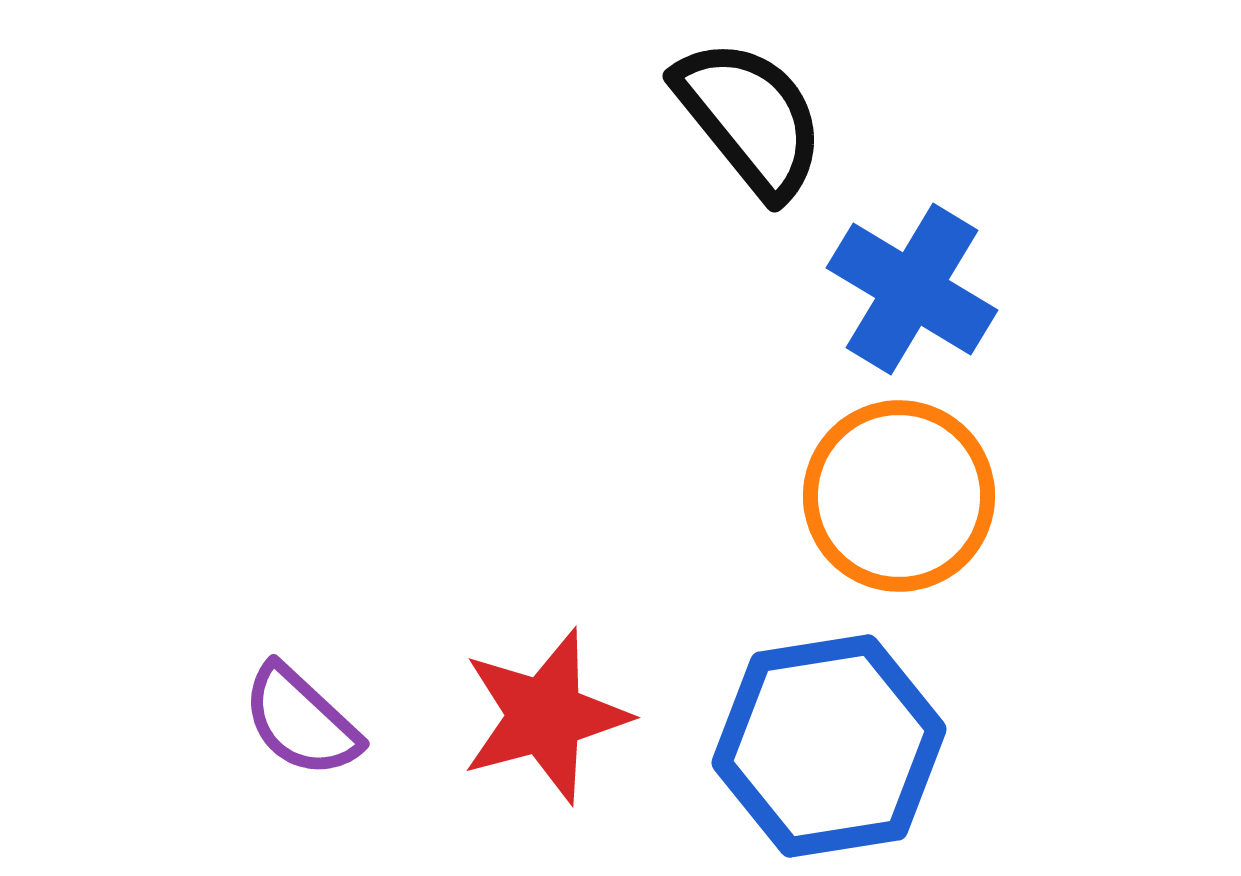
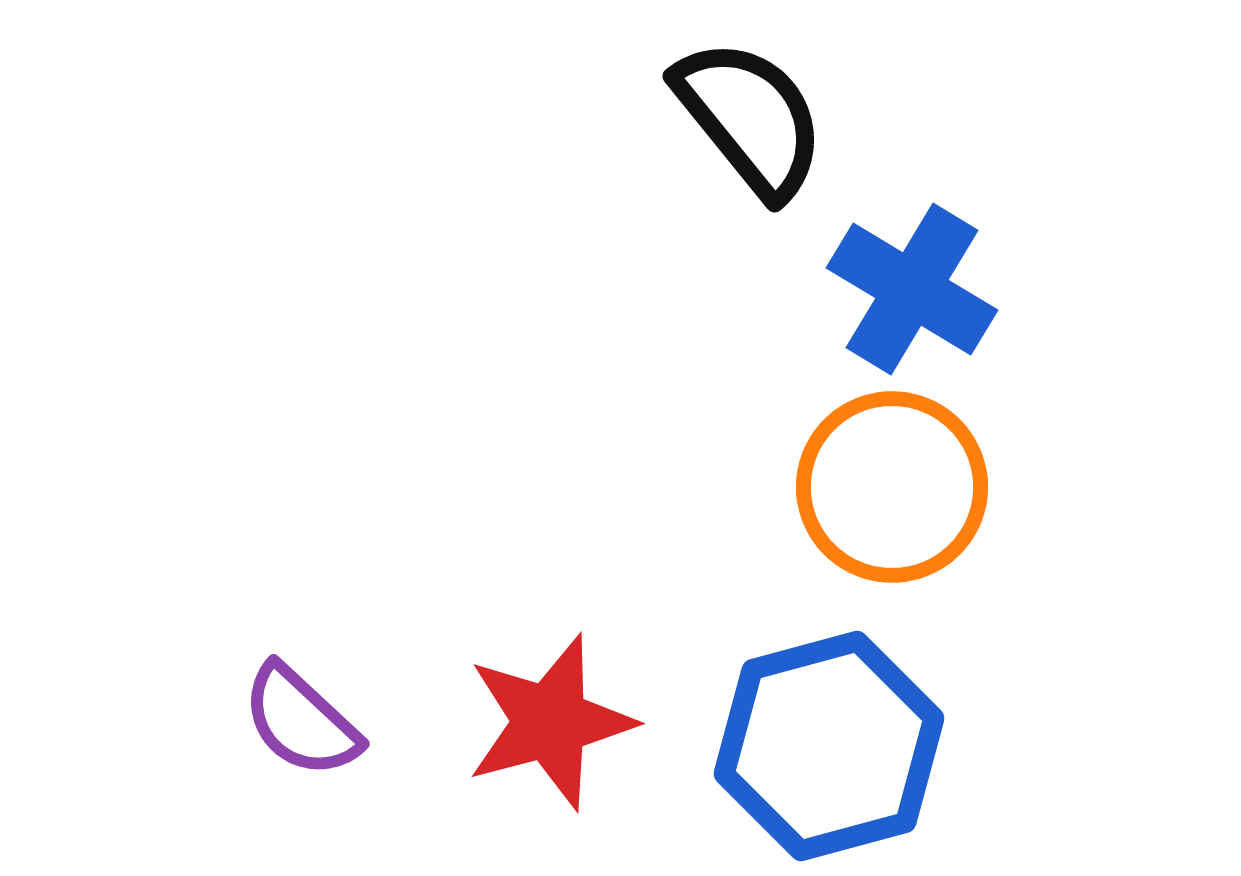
orange circle: moved 7 px left, 9 px up
red star: moved 5 px right, 6 px down
blue hexagon: rotated 6 degrees counterclockwise
